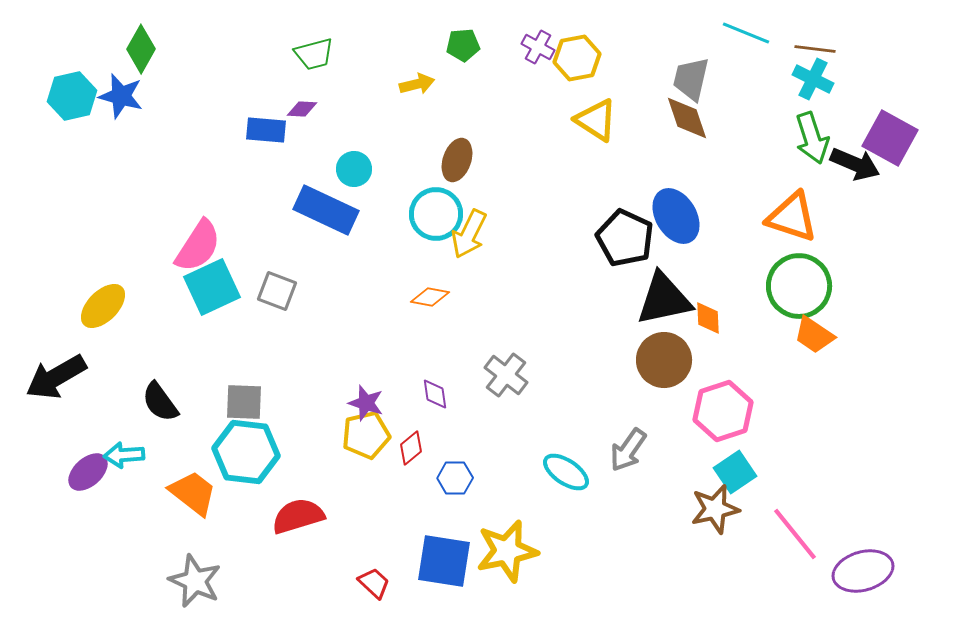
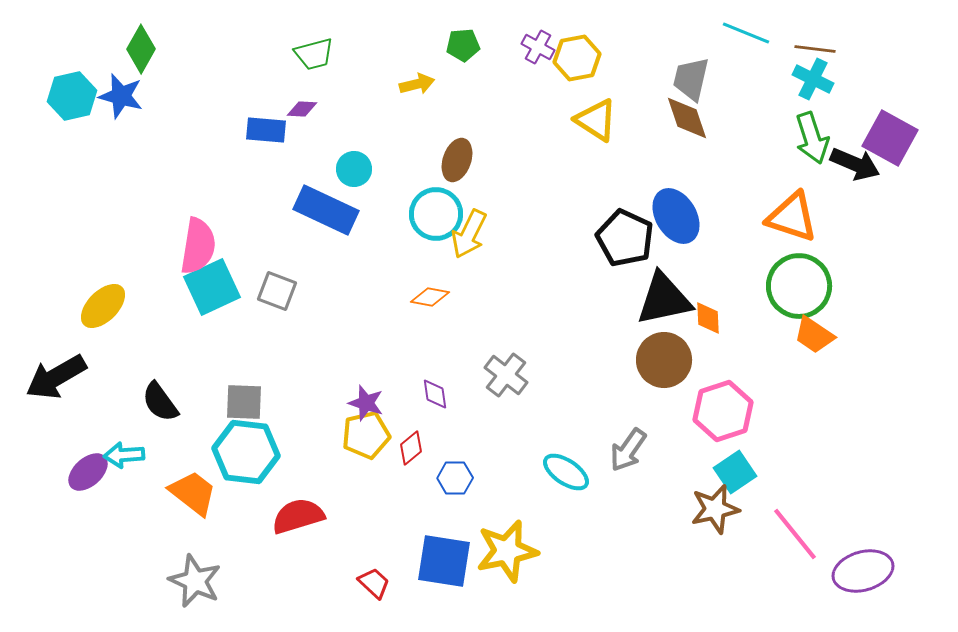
pink semicircle at (198, 246): rotated 24 degrees counterclockwise
